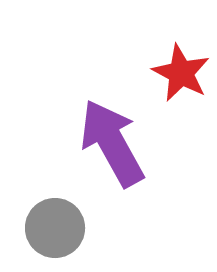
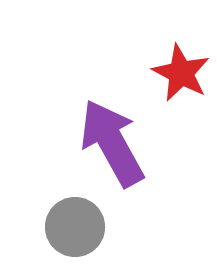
gray circle: moved 20 px right, 1 px up
